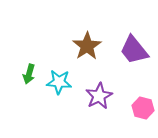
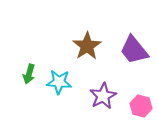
purple star: moved 4 px right
pink hexagon: moved 2 px left, 2 px up
